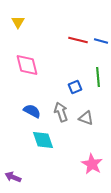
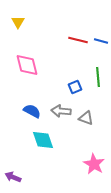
gray arrow: moved 1 px up; rotated 66 degrees counterclockwise
pink star: moved 2 px right
